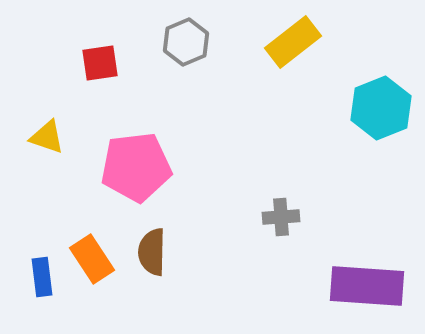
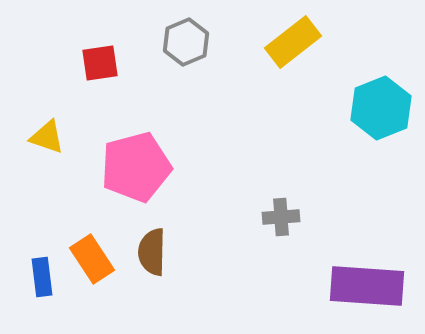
pink pentagon: rotated 8 degrees counterclockwise
